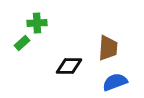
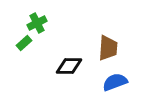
green cross: rotated 24 degrees counterclockwise
green rectangle: moved 2 px right
